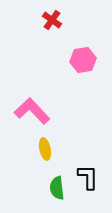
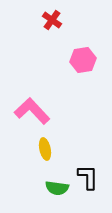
green semicircle: rotated 75 degrees counterclockwise
